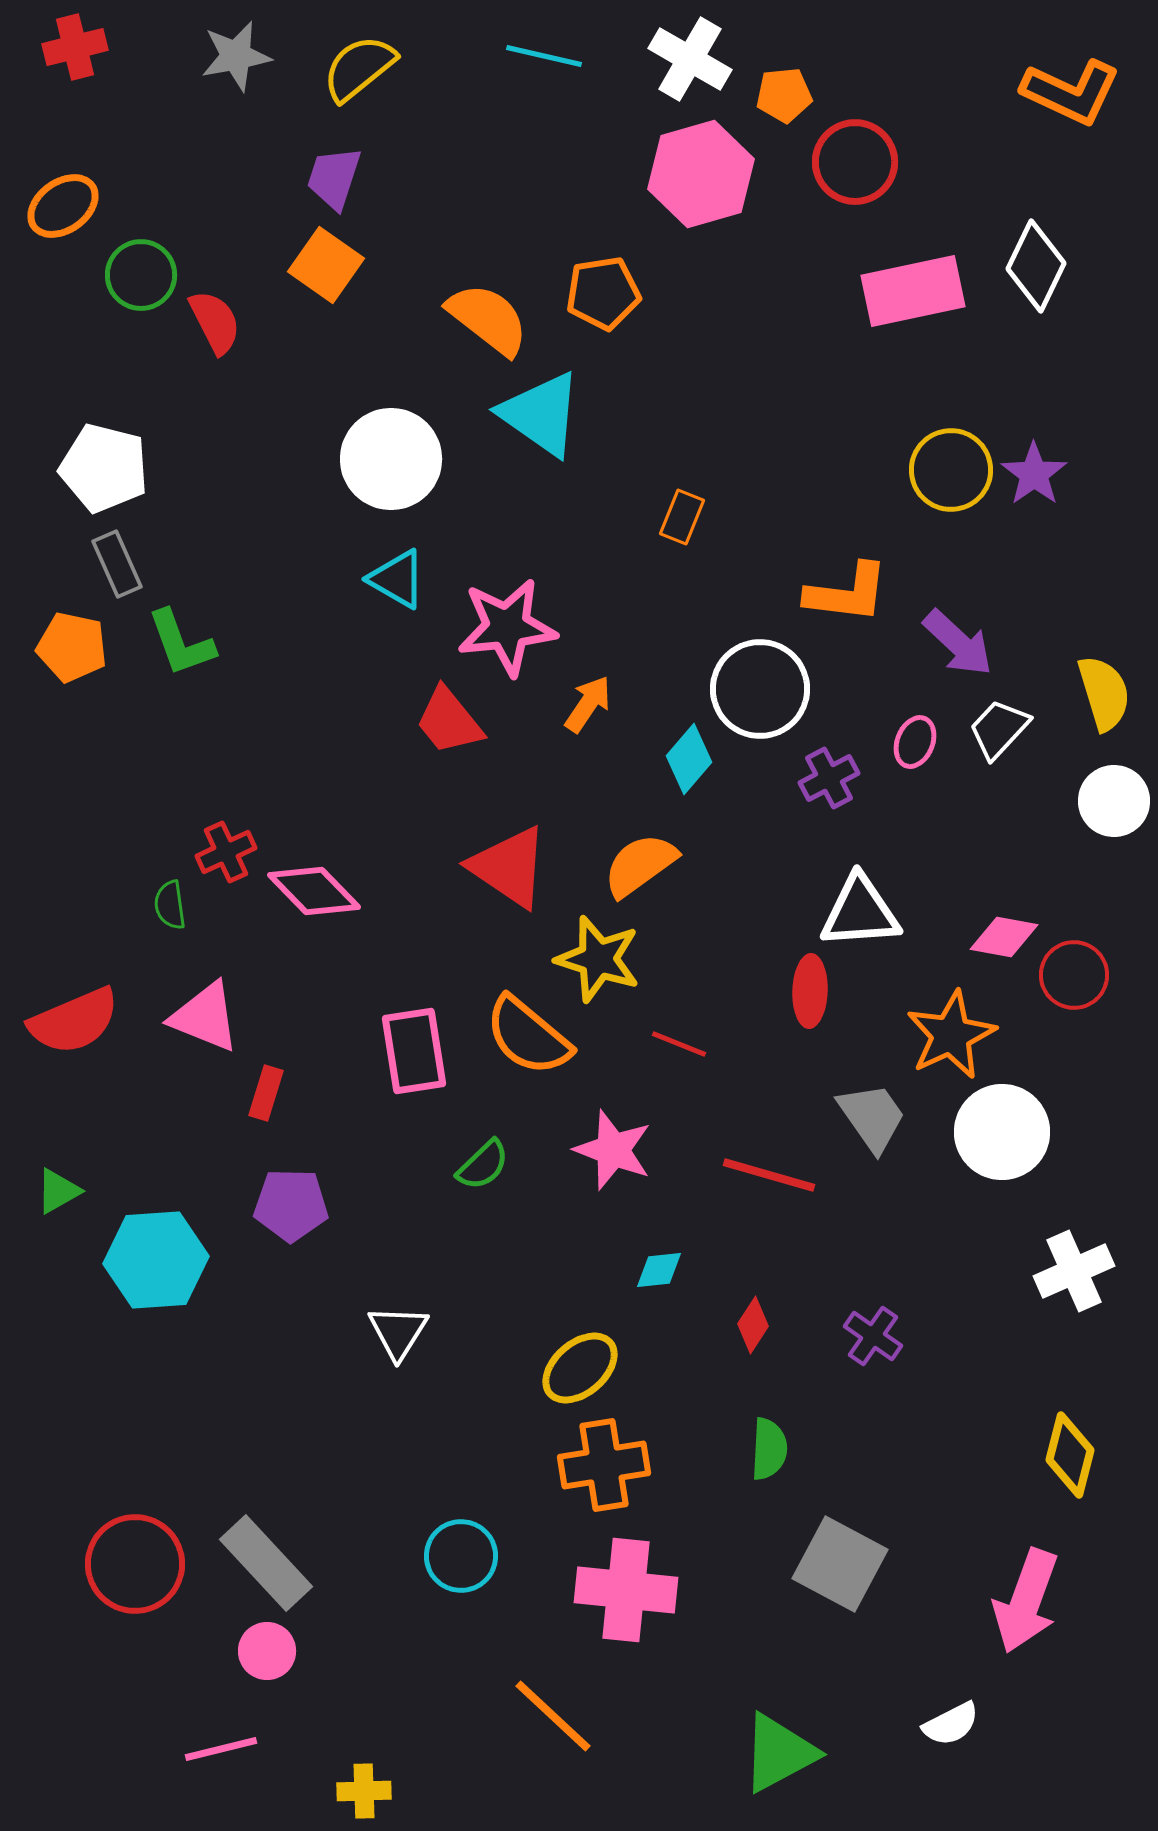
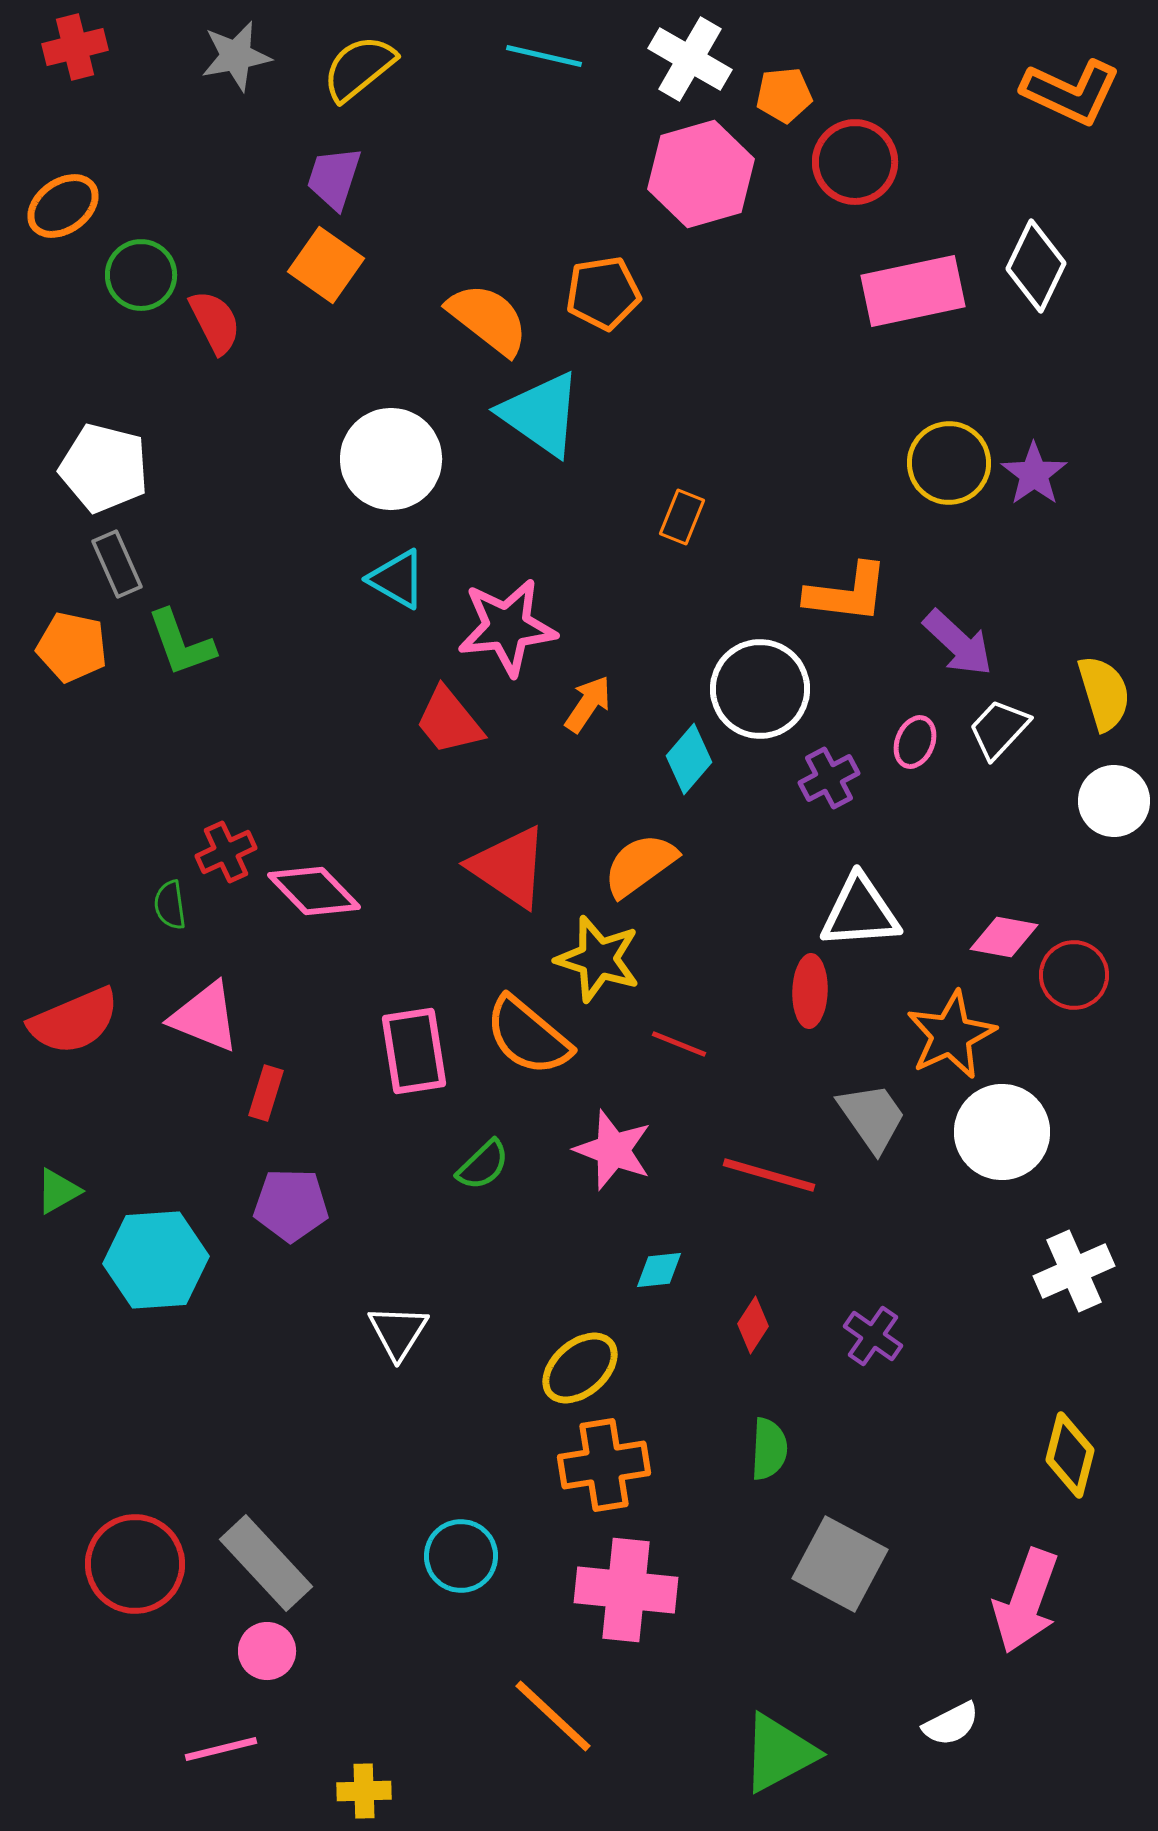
yellow circle at (951, 470): moved 2 px left, 7 px up
